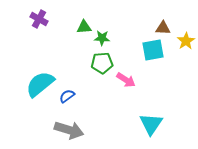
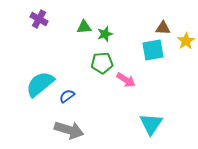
green star: moved 3 px right, 4 px up; rotated 21 degrees counterclockwise
